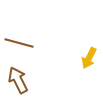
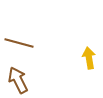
yellow arrow: rotated 145 degrees clockwise
